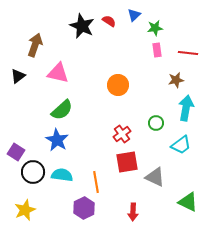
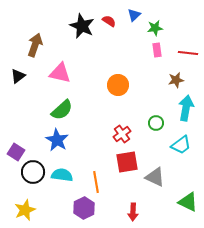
pink triangle: moved 2 px right
